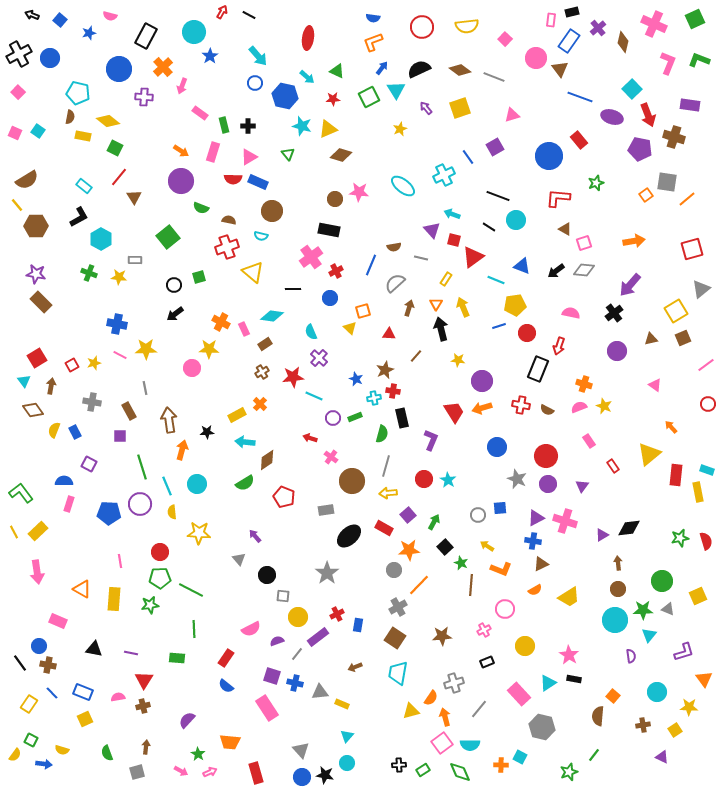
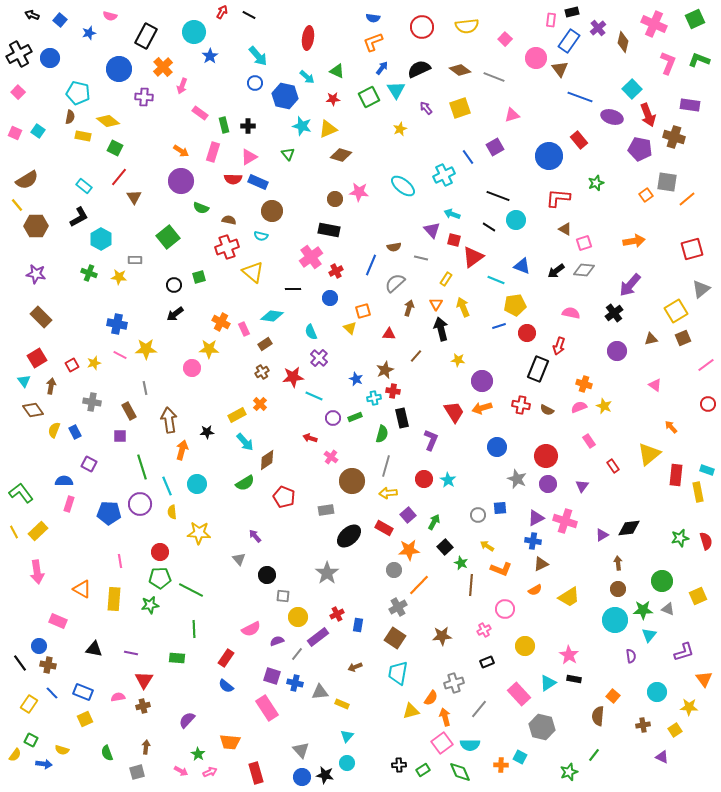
brown rectangle at (41, 302): moved 15 px down
cyan arrow at (245, 442): rotated 138 degrees counterclockwise
